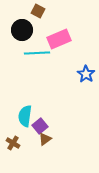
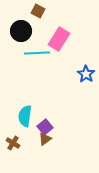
black circle: moved 1 px left, 1 px down
pink rectangle: rotated 35 degrees counterclockwise
purple square: moved 5 px right, 1 px down
